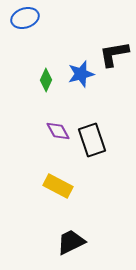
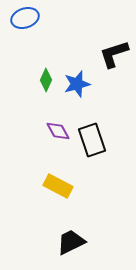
black L-shape: rotated 8 degrees counterclockwise
blue star: moved 4 px left, 10 px down
